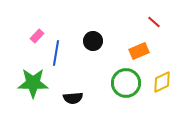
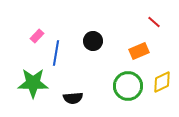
green circle: moved 2 px right, 3 px down
